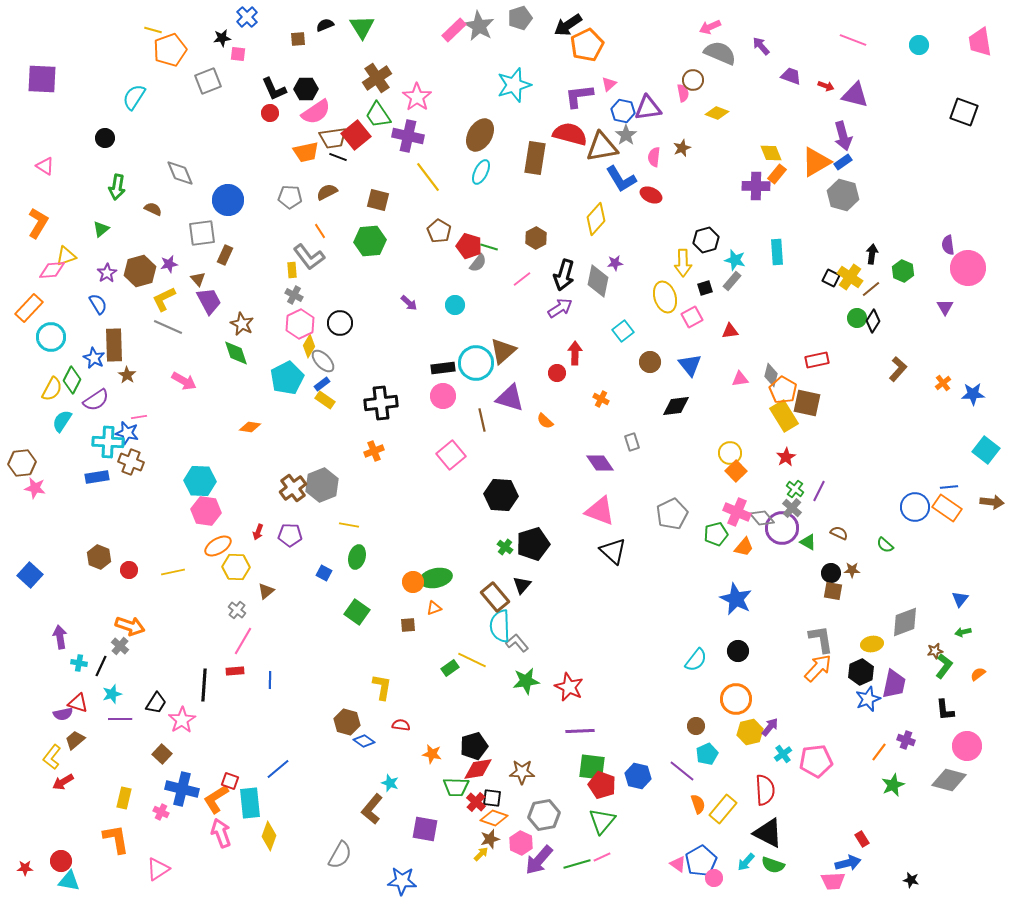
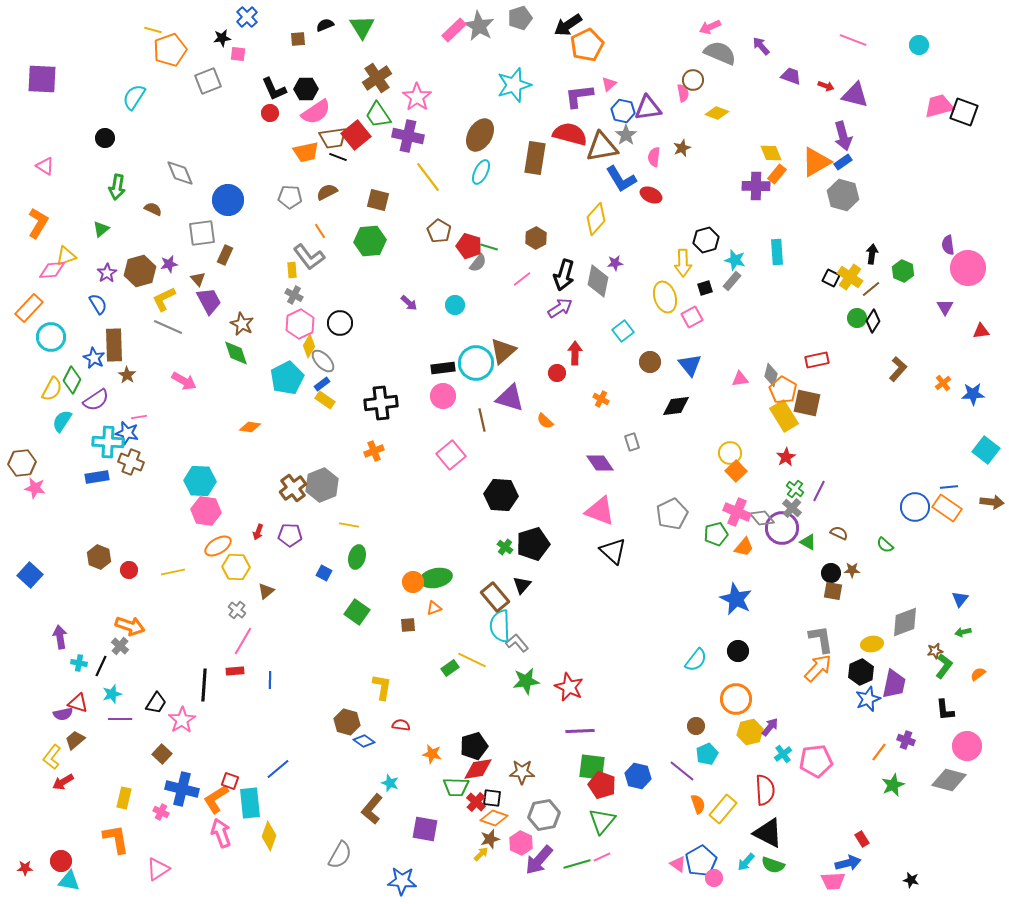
pink trapezoid at (980, 42): moved 41 px left, 64 px down; rotated 84 degrees clockwise
red triangle at (730, 331): moved 251 px right
